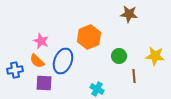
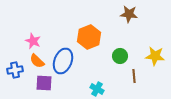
pink star: moved 8 px left
green circle: moved 1 px right
